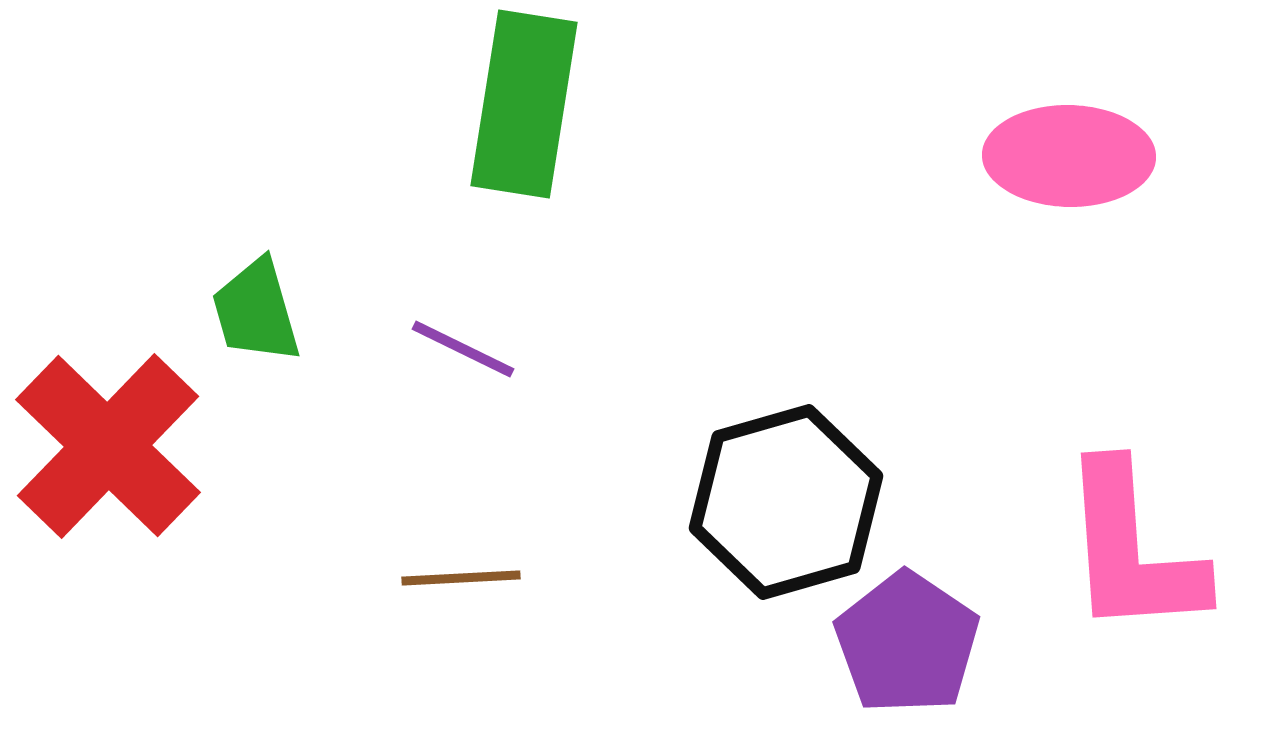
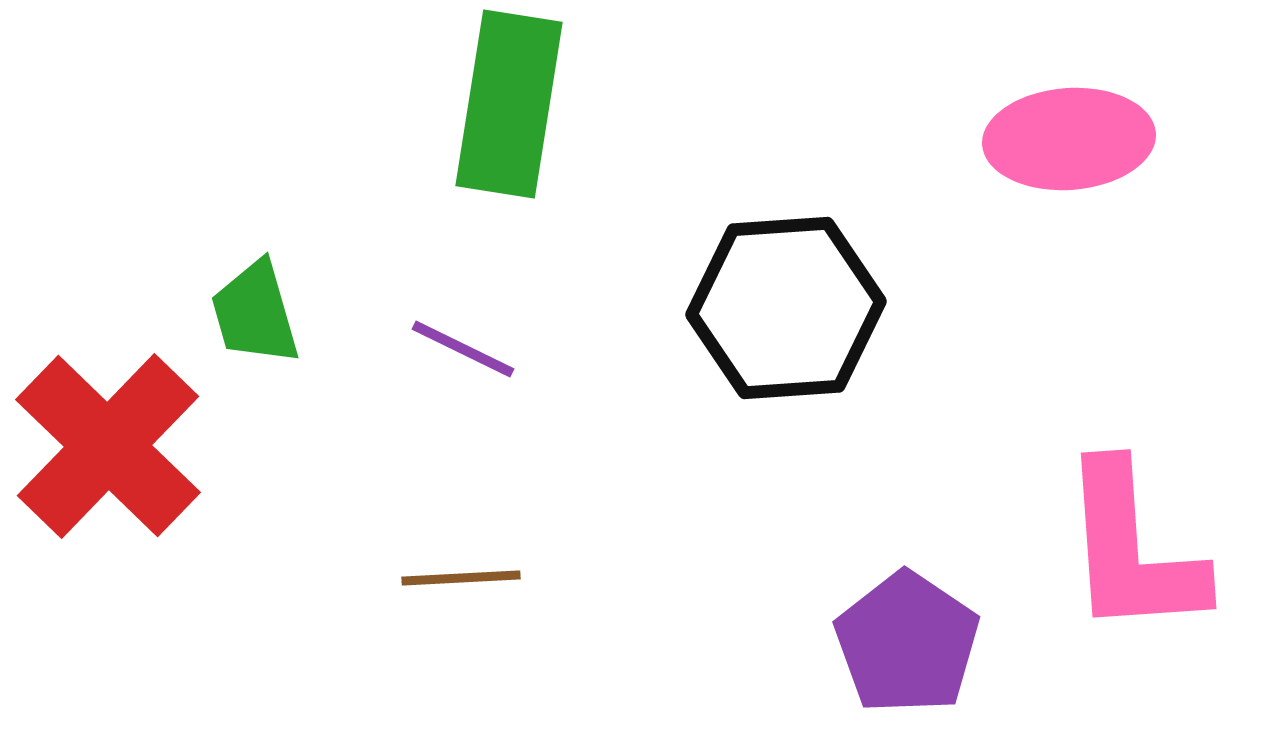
green rectangle: moved 15 px left
pink ellipse: moved 17 px up; rotated 5 degrees counterclockwise
green trapezoid: moved 1 px left, 2 px down
black hexagon: moved 194 px up; rotated 12 degrees clockwise
